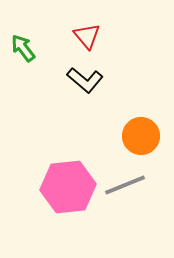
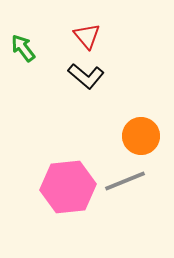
black L-shape: moved 1 px right, 4 px up
gray line: moved 4 px up
